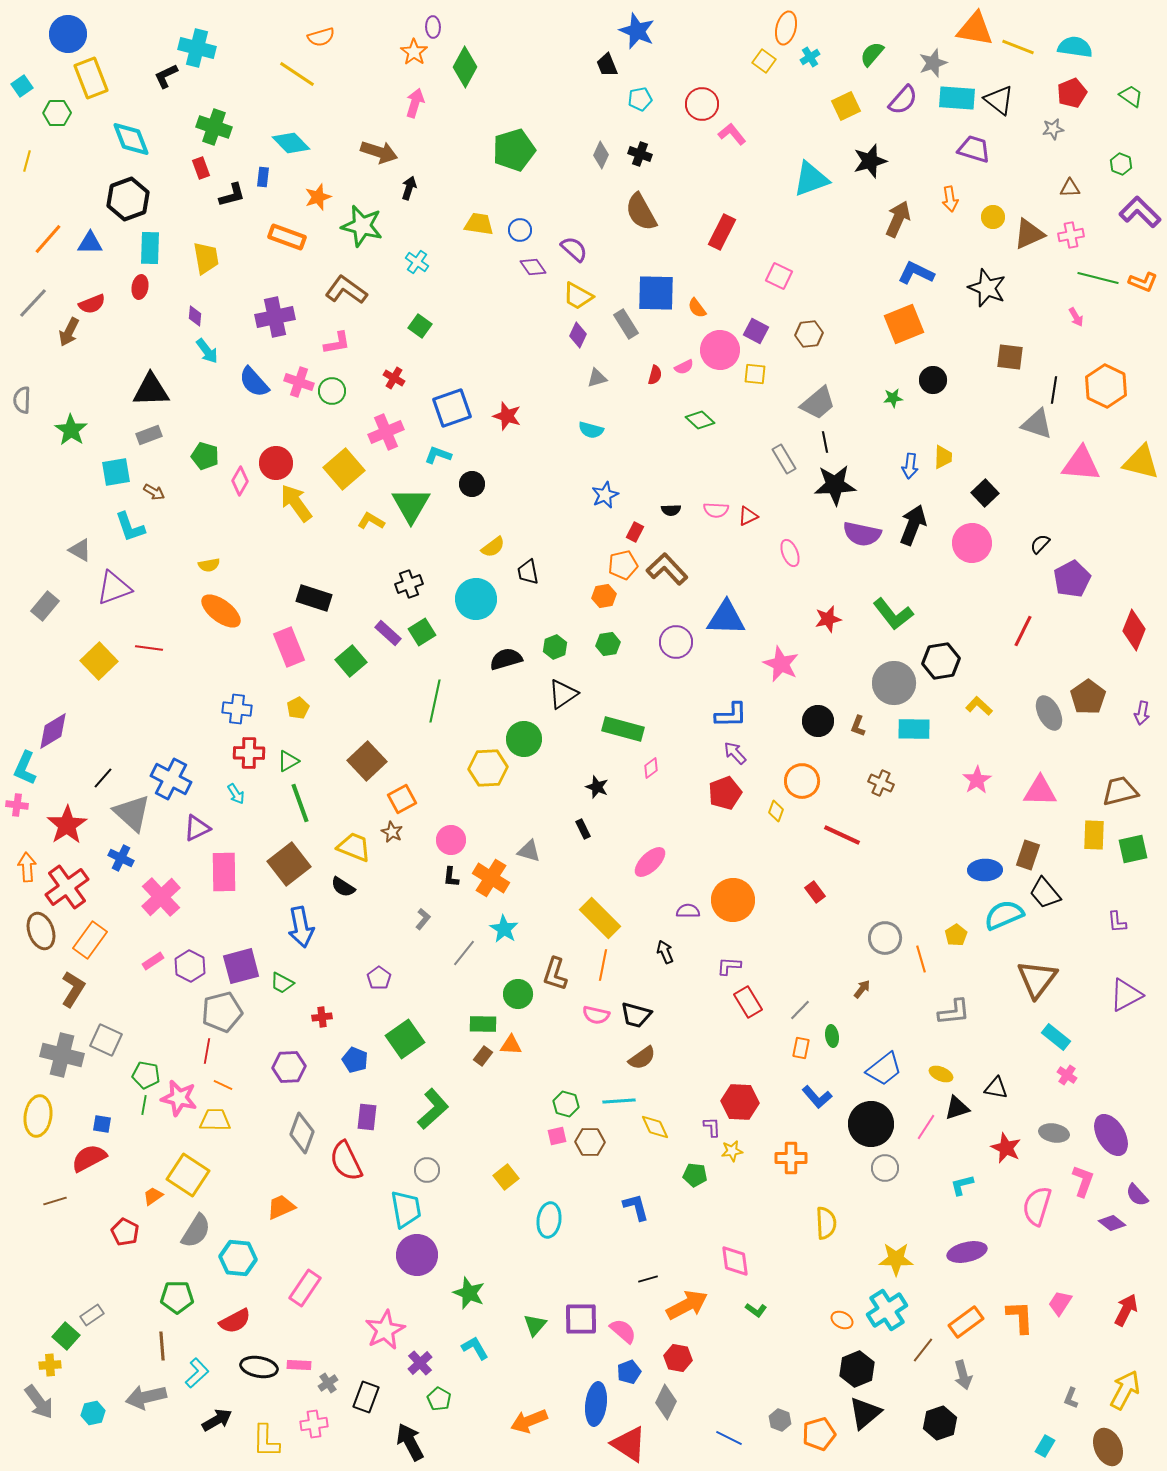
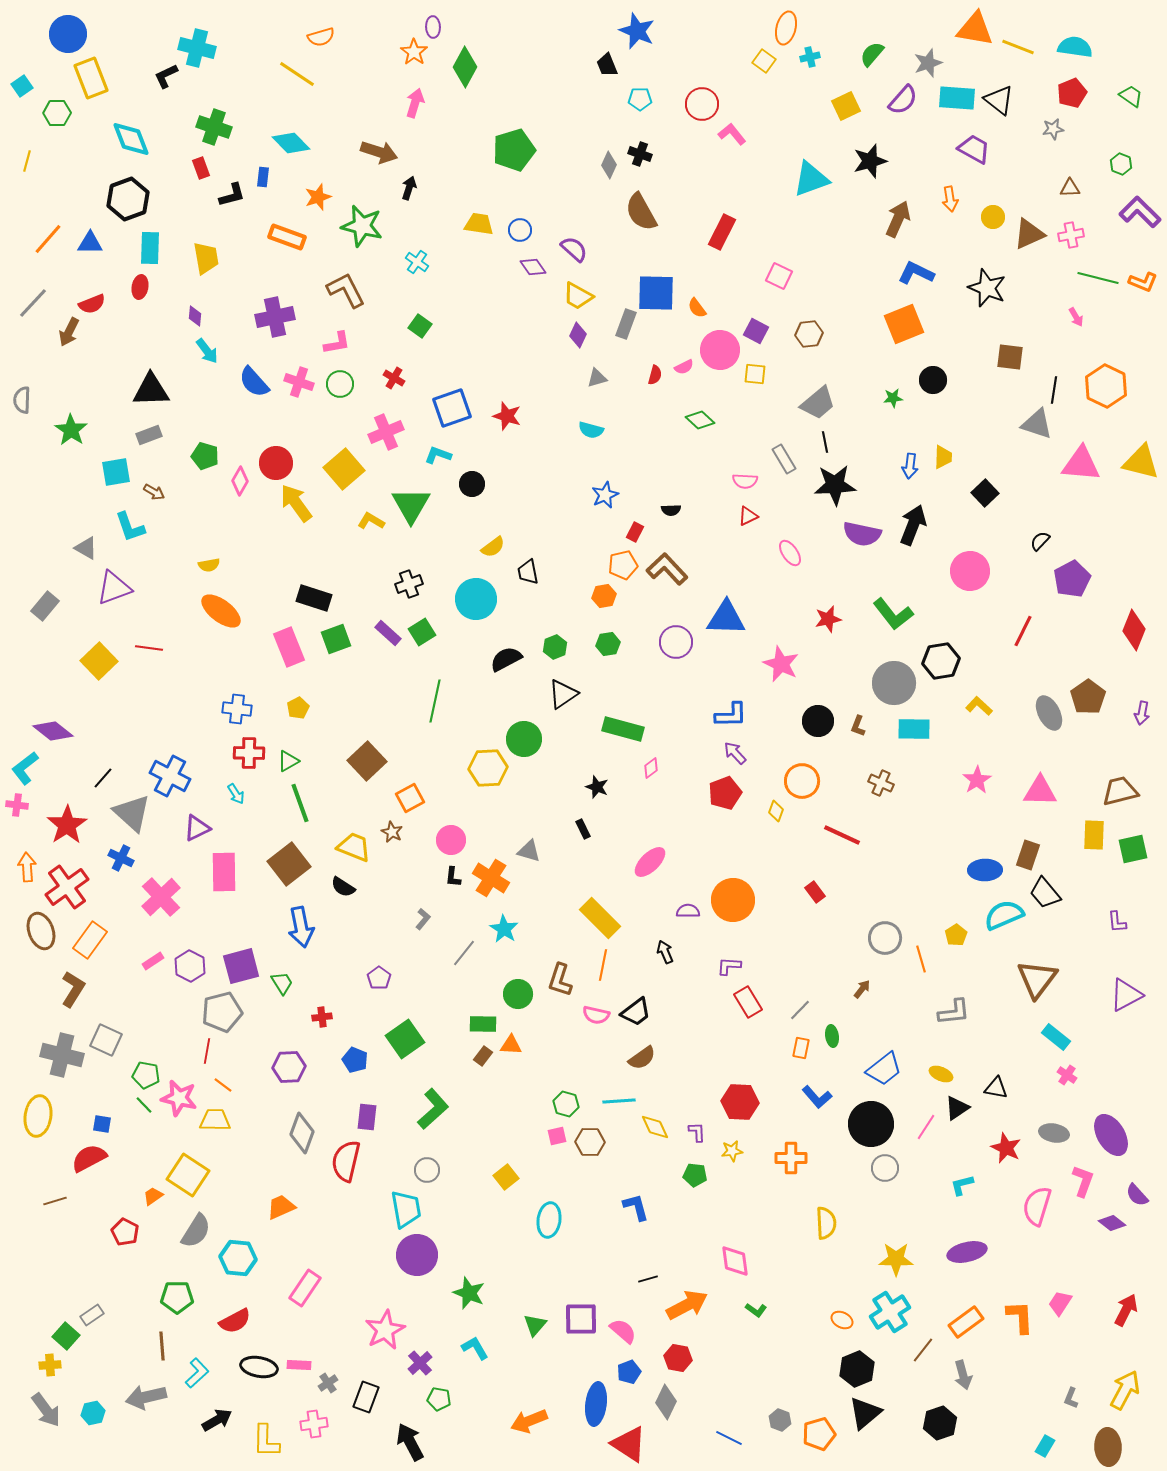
cyan cross at (810, 57): rotated 18 degrees clockwise
gray star at (933, 63): moved 5 px left
cyan pentagon at (640, 99): rotated 10 degrees clockwise
purple trapezoid at (974, 149): rotated 12 degrees clockwise
gray diamond at (601, 155): moved 8 px right, 10 px down
brown L-shape at (346, 290): rotated 27 degrees clockwise
gray rectangle at (626, 324): rotated 52 degrees clockwise
green circle at (332, 391): moved 8 px right, 7 px up
pink semicircle at (716, 510): moved 29 px right, 29 px up
pink circle at (972, 543): moved 2 px left, 28 px down
black semicircle at (1040, 544): moved 3 px up
gray triangle at (80, 550): moved 6 px right, 2 px up
pink ellipse at (790, 553): rotated 12 degrees counterclockwise
black semicircle at (506, 659): rotated 12 degrees counterclockwise
green square at (351, 661): moved 15 px left, 22 px up; rotated 20 degrees clockwise
purple diamond at (53, 731): rotated 69 degrees clockwise
cyan L-shape at (25, 768): rotated 28 degrees clockwise
blue cross at (171, 779): moved 1 px left, 3 px up
orange square at (402, 799): moved 8 px right, 1 px up
black L-shape at (451, 877): moved 2 px right
brown L-shape at (555, 974): moved 5 px right, 6 px down
green trapezoid at (282, 983): rotated 150 degrees counterclockwise
black trapezoid at (636, 1015): moved 3 px up; rotated 52 degrees counterclockwise
orange line at (223, 1085): rotated 12 degrees clockwise
green line at (144, 1105): rotated 54 degrees counterclockwise
black triangle at (957, 1108): rotated 16 degrees counterclockwise
purple L-shape at (712, 1127): moved 15 px left, 5 px down
red semicircle at (346, 1161): rotated 39 degrees clockwise
cyan cross at (887, 1310): moved 3 px right, 2 px down
green pentagon at (439, 1399): rotated 20 degrees counterclockwise
gray arrow at (39, 1402): moved 7 px right, 8 px down
brown ellipse at (1108, 1447): rotated 21 degrees clockwise
